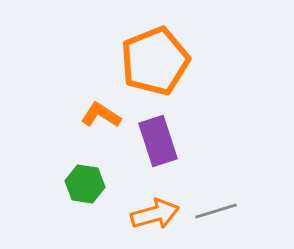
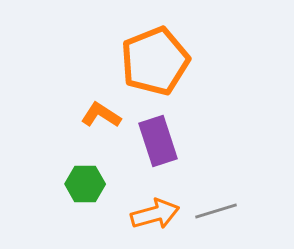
green hexagon: rotated 9 degrees counterclockwise
